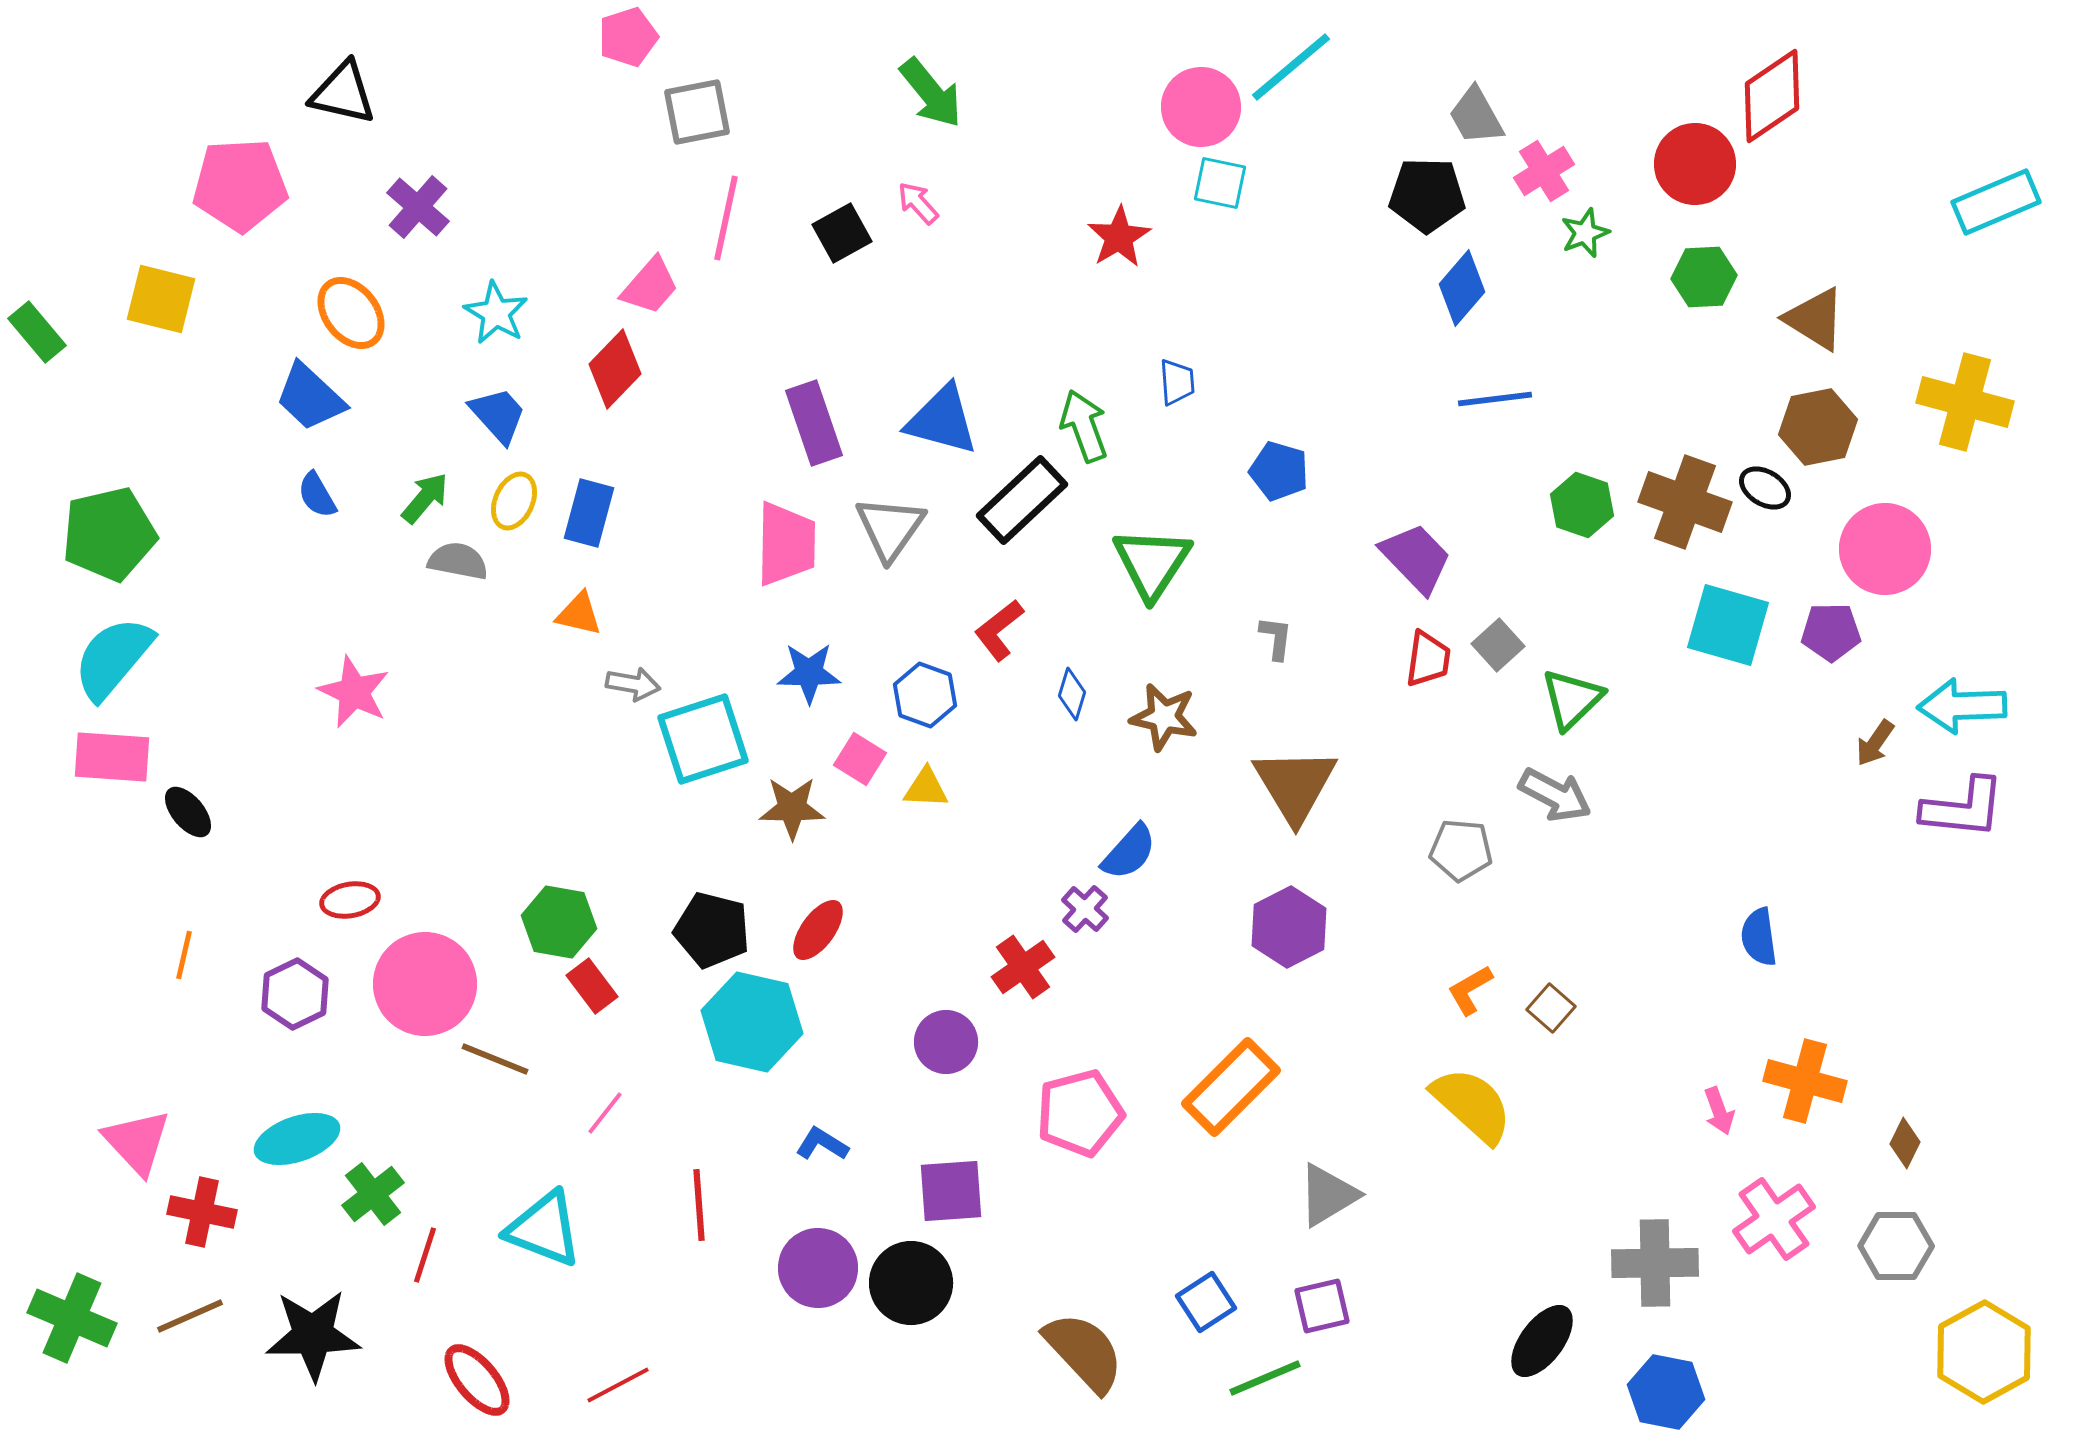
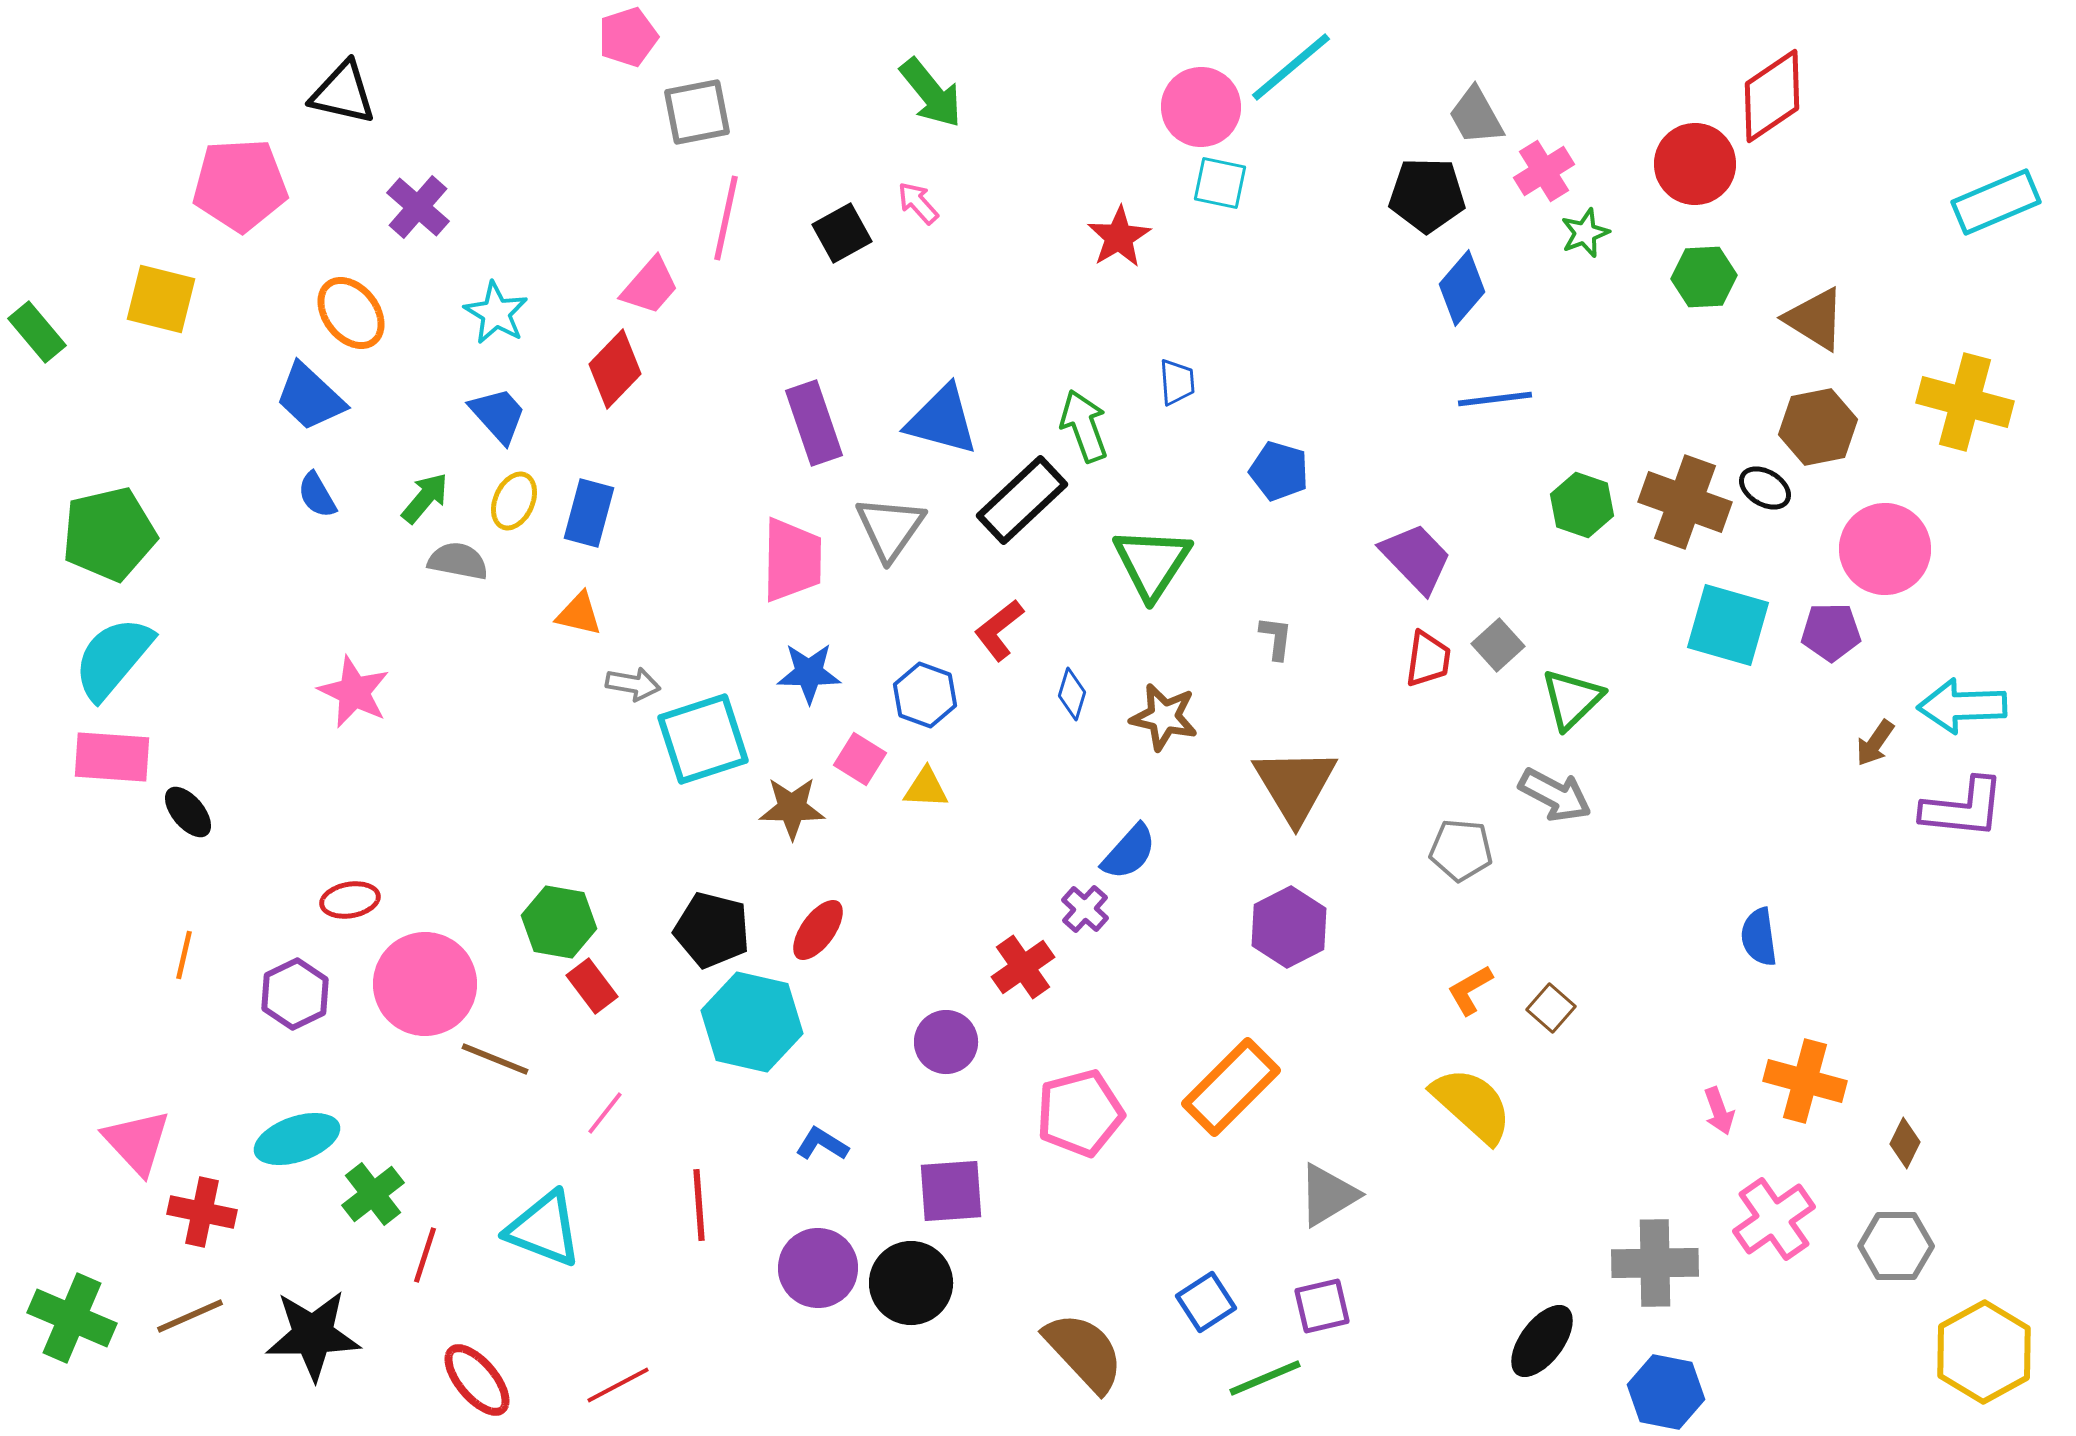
pink trapezoid at (786, 544): moved 6 px right, 16 px down
